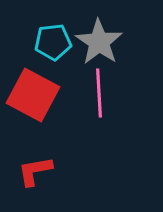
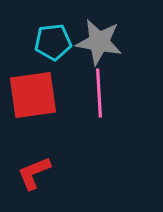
gray star: rotated 24 degrees counterclockwise
red square: rotated 36 degrees counterclockwise
red L-shape: moved 1 px left, 2 px down; rotated 12 degrees counterclockwise
